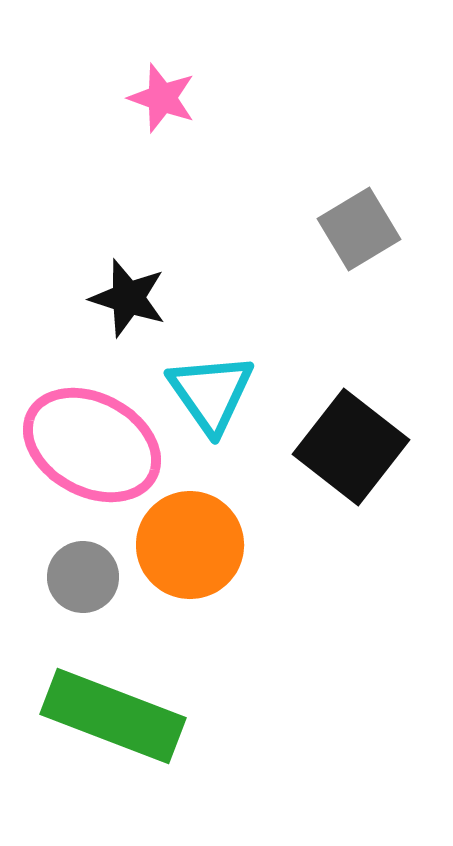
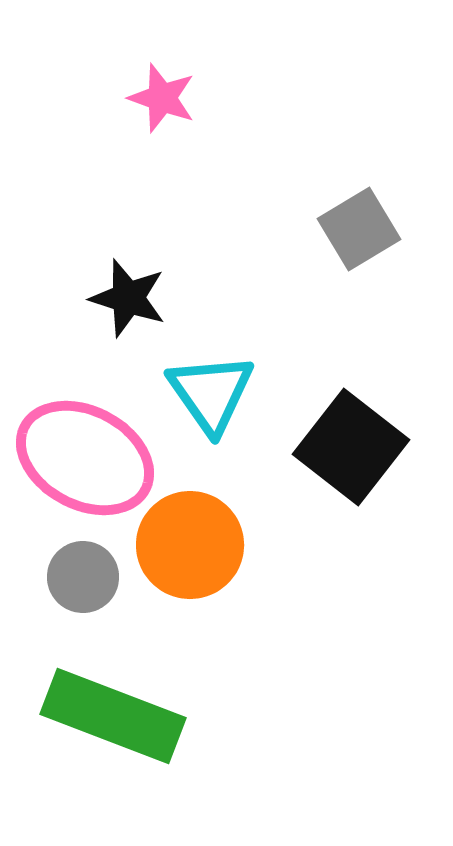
pink ellipse: moved 7 px left, 13 px down
